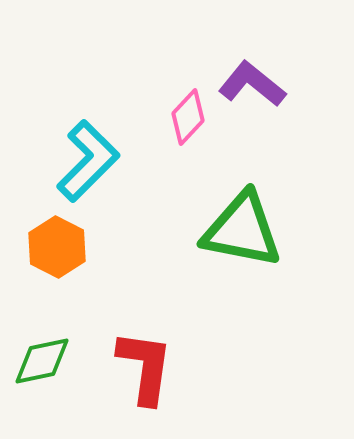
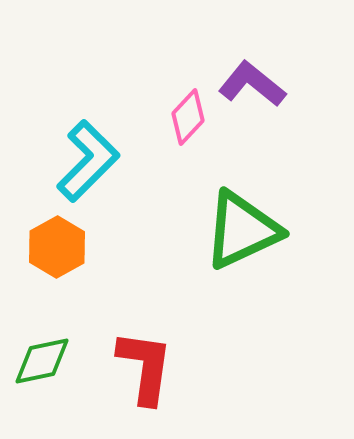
green triangle: rotated 36 degrees counterclockwise
orange hexagon: rotated 4 degrees clockwise
